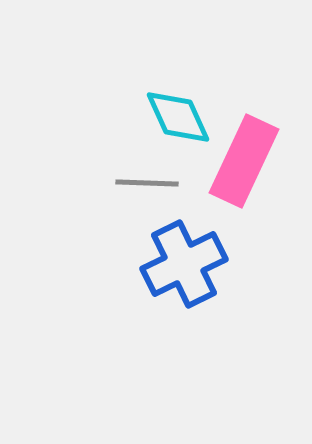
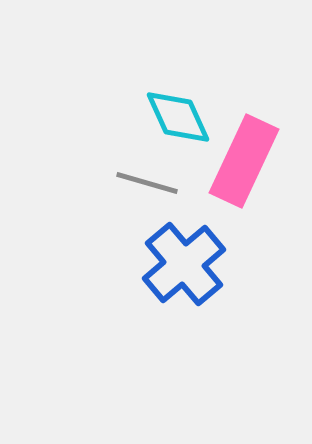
gray line: rotated 14 degrees clockwise
blue cross: rotated 14 degrees counterclockwise
